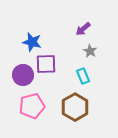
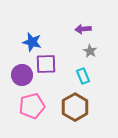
purple arrow: rotated 35 degrees clockwise
purple circle: moved 1 px left
